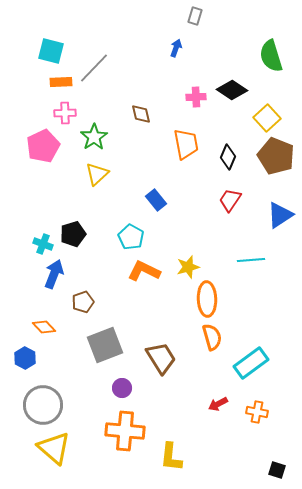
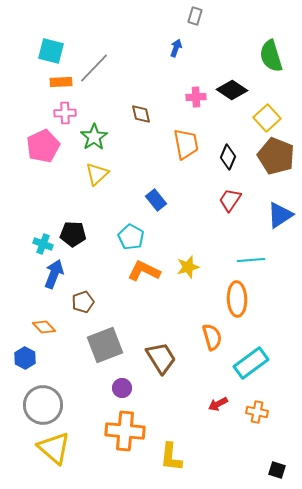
black pentagon at (73, 234): rotated 20 degrees clockwise
orange ellipse at (207, 299): moved 30 px right
